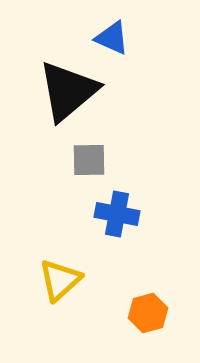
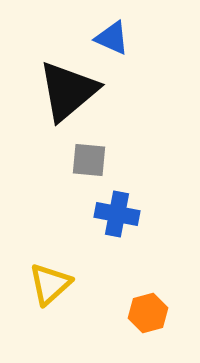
gray square: rotated 6 degrees clockwise
yellow triangle: moved 10 px left, 4 px down
